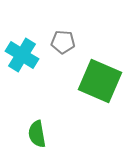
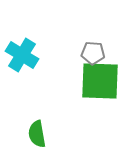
gray pentagon: moved 30 px right, 11 px down
green square: rotated 21 degrees counterclockwise
